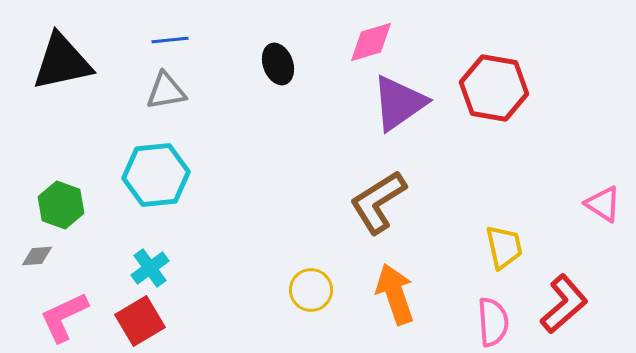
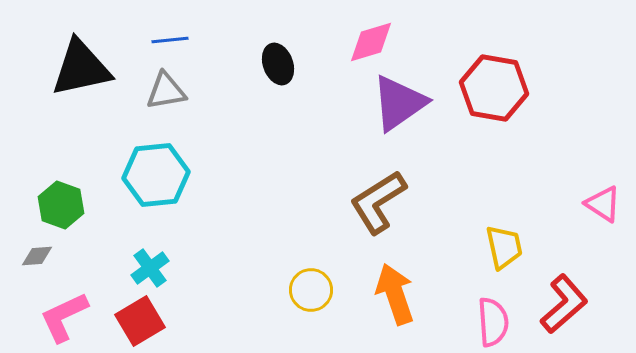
black triangle: moved 19 px right, 6 px down
